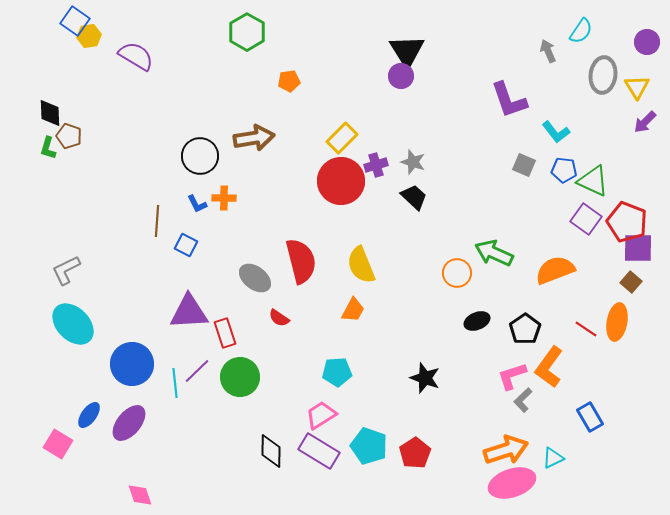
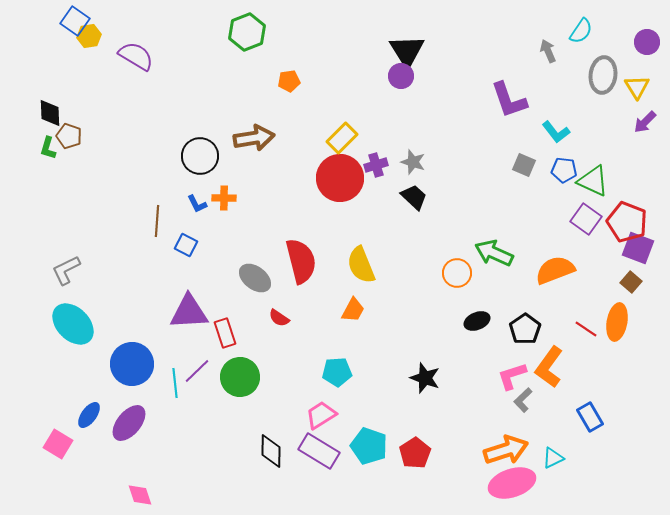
green hexagon at (247, 32): rotated 9 degrees clockwise
red circle at (341, 181): moved 1 px left, 3 px up
purple square at (638, 248): rotated 20 degrees clockwise
